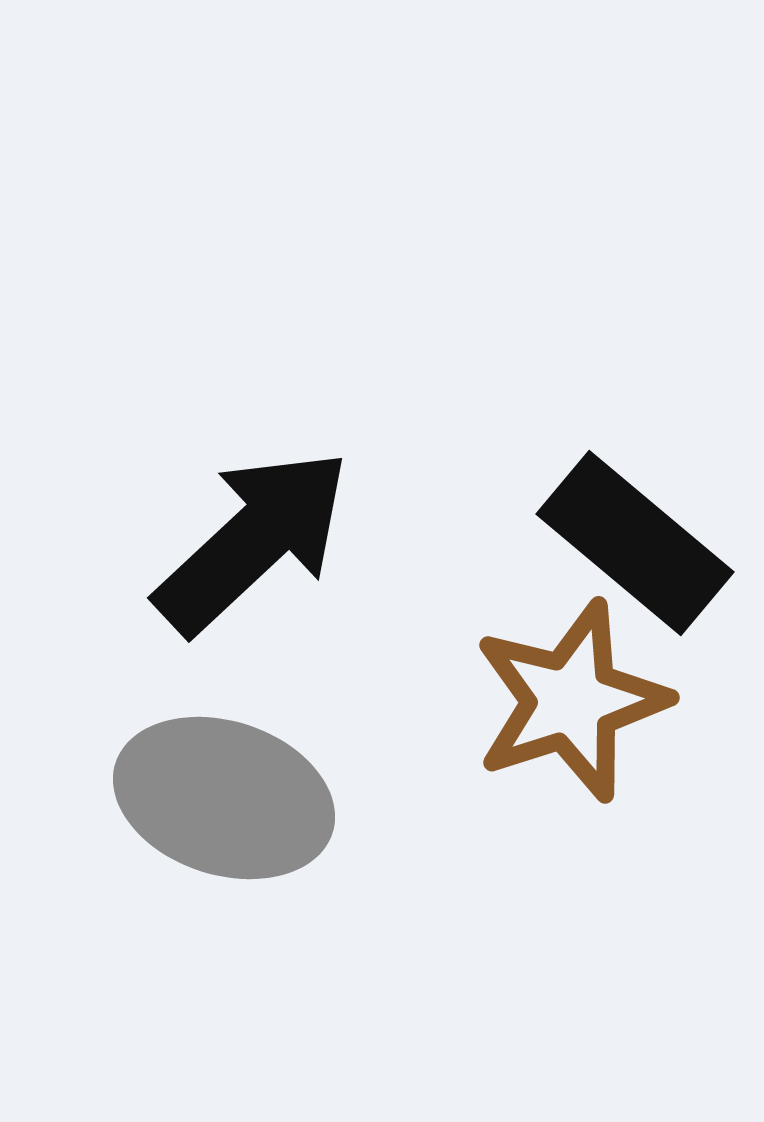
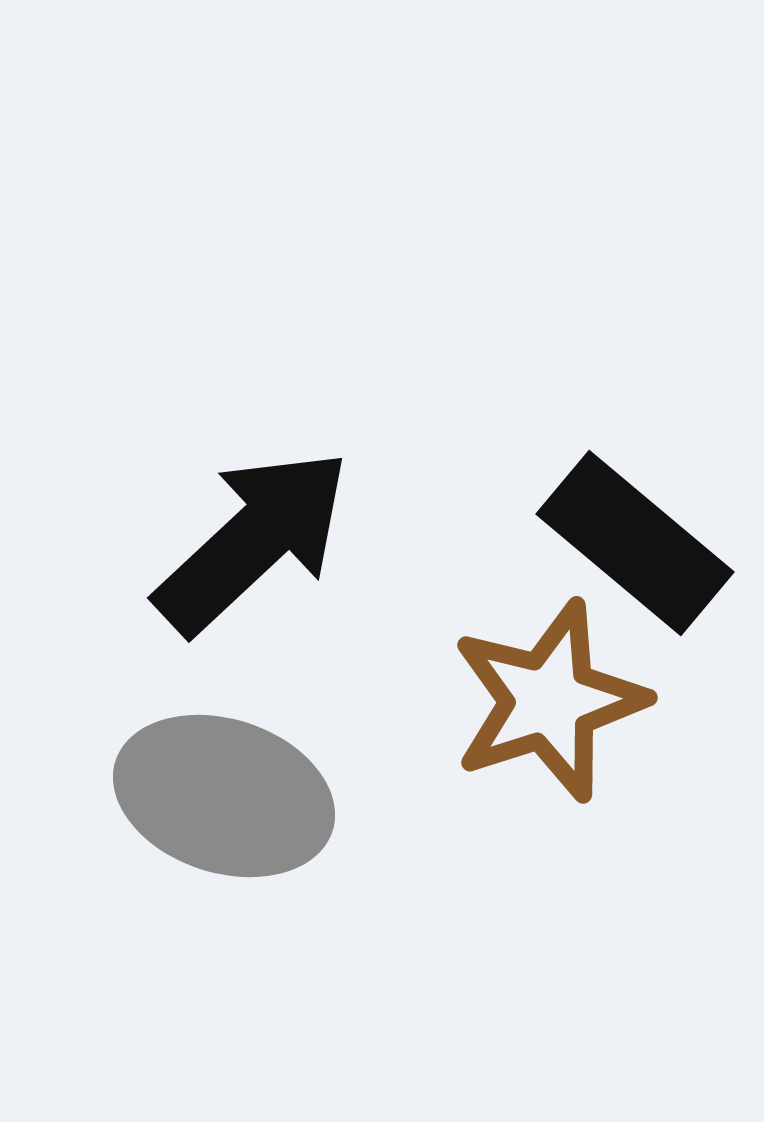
brown star: moved 22 px left
gray ellipse: moved 2 px up
